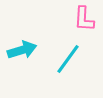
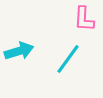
cyan arrow: moved 3 px left, 1 px down
